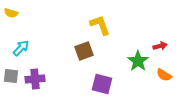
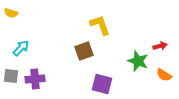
green star: rotated 15 degrees counterclockwise
